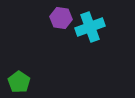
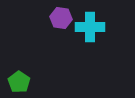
cyan cross: rotated 20 degrees clockwise
